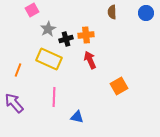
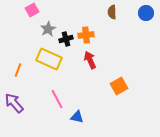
pink line: moved 3 px right, 2 px down; rotated 30 degrees counterclockwise
